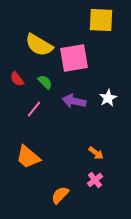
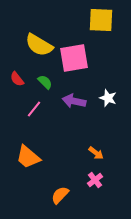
white star: rotated 24 degrees counterclockwise
